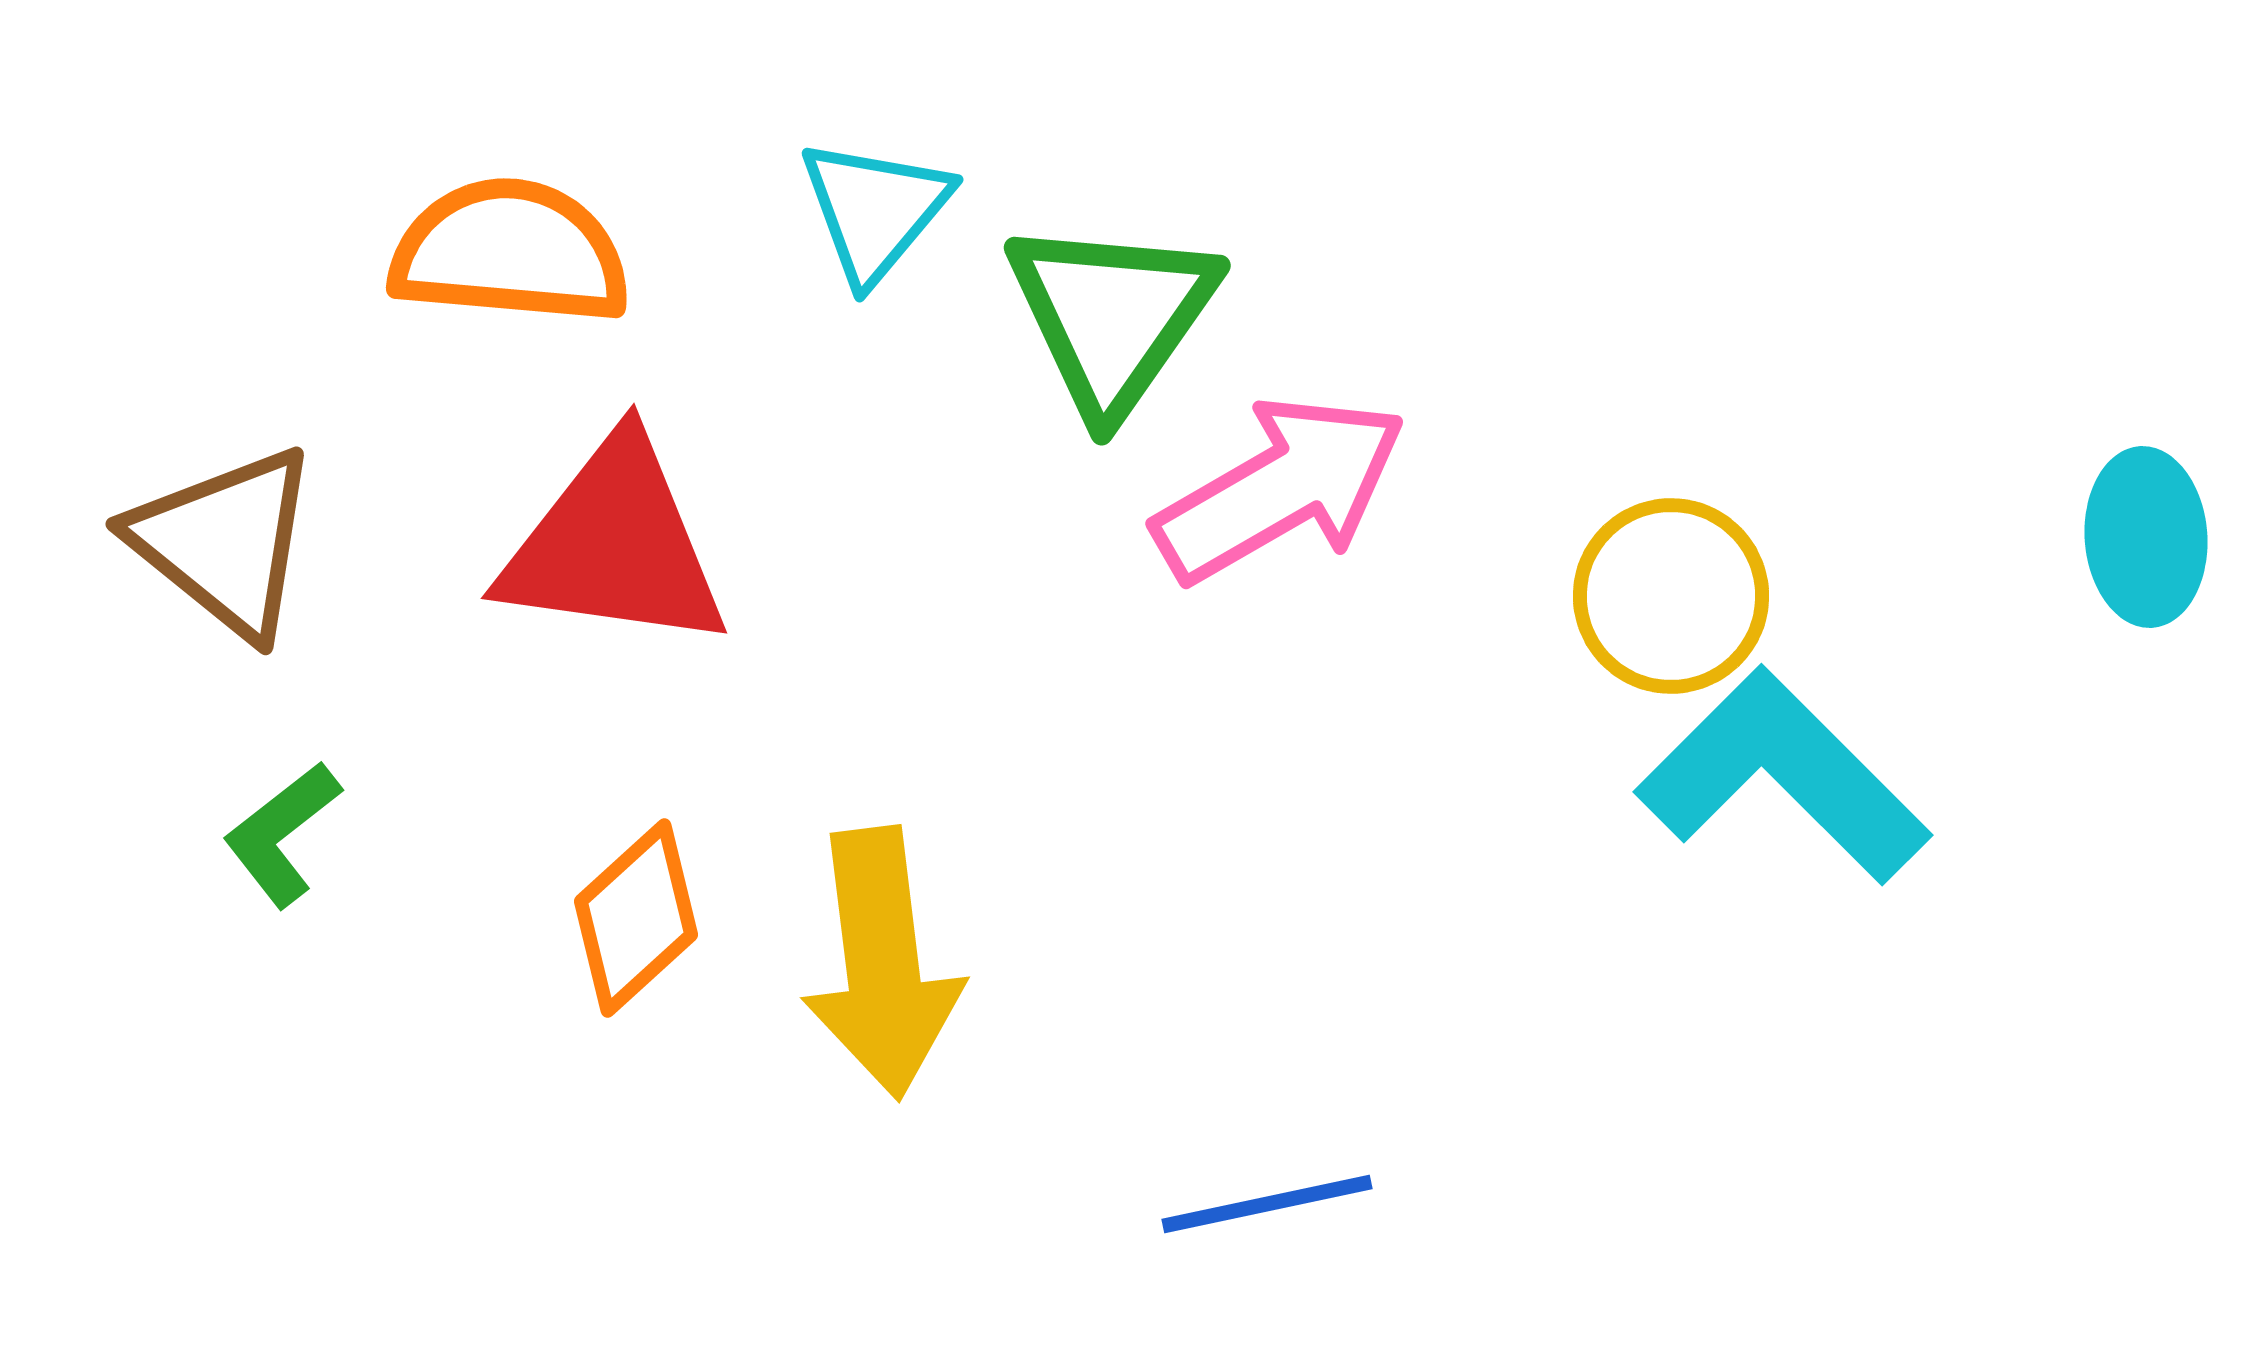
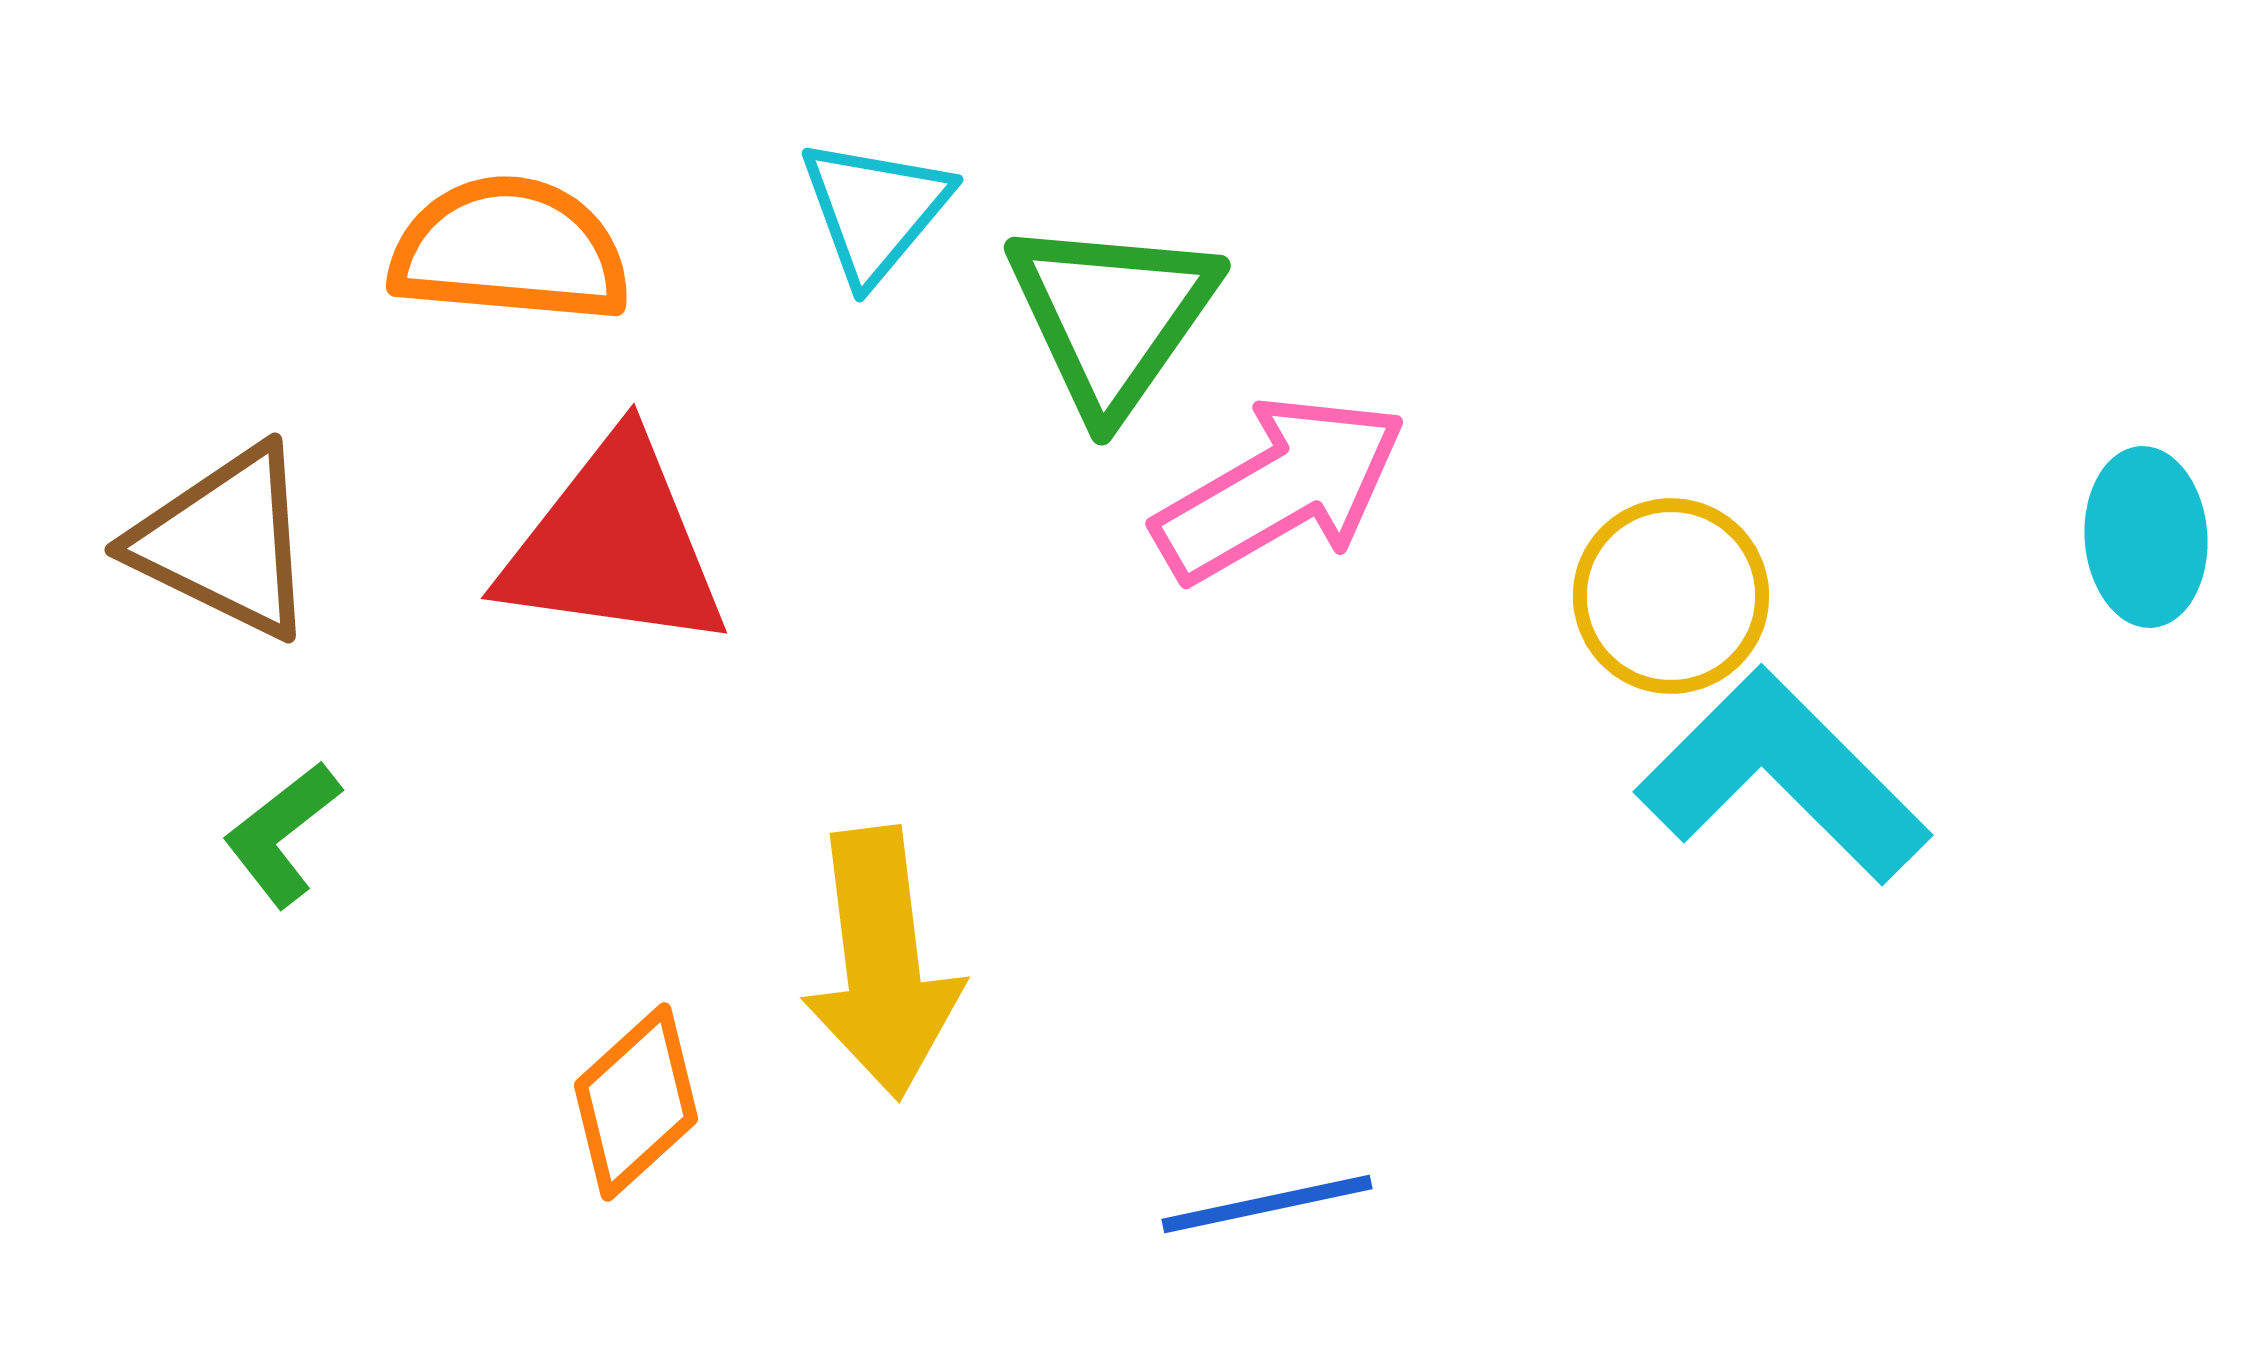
orange semicircle: moved 2 px up
brown triangle: rotated 13 degrees counterclockwise
orange diamond: moved 184 px down
